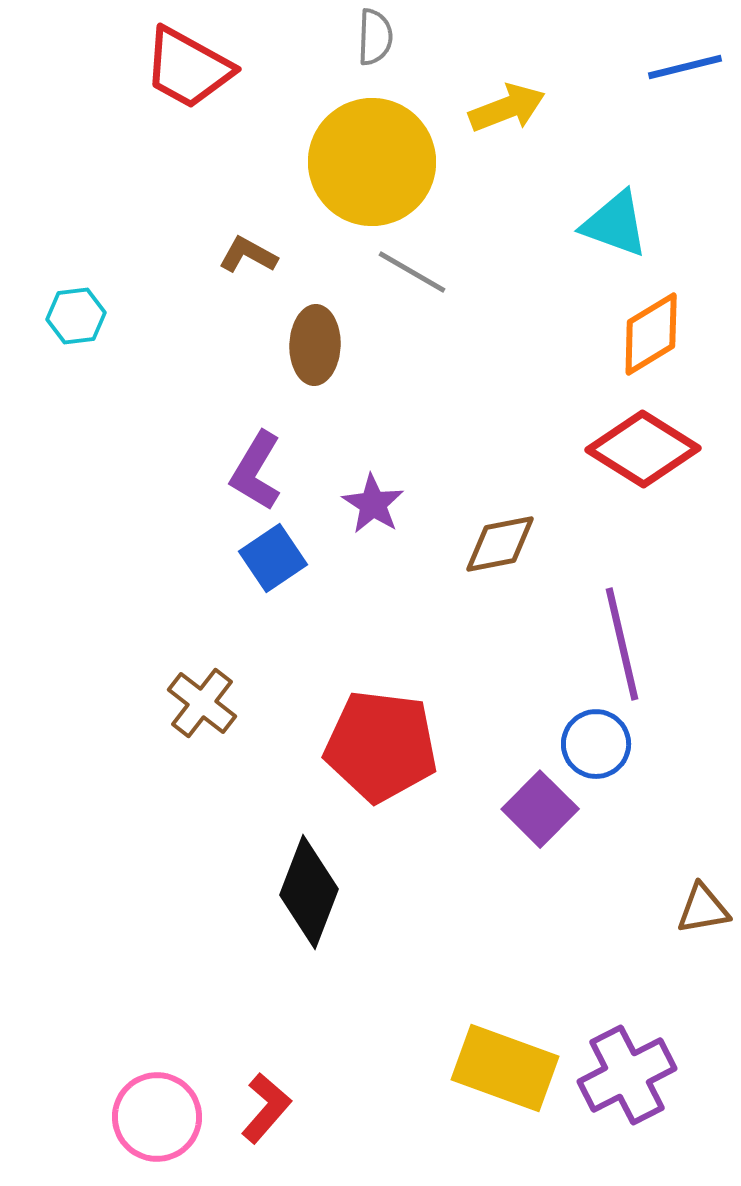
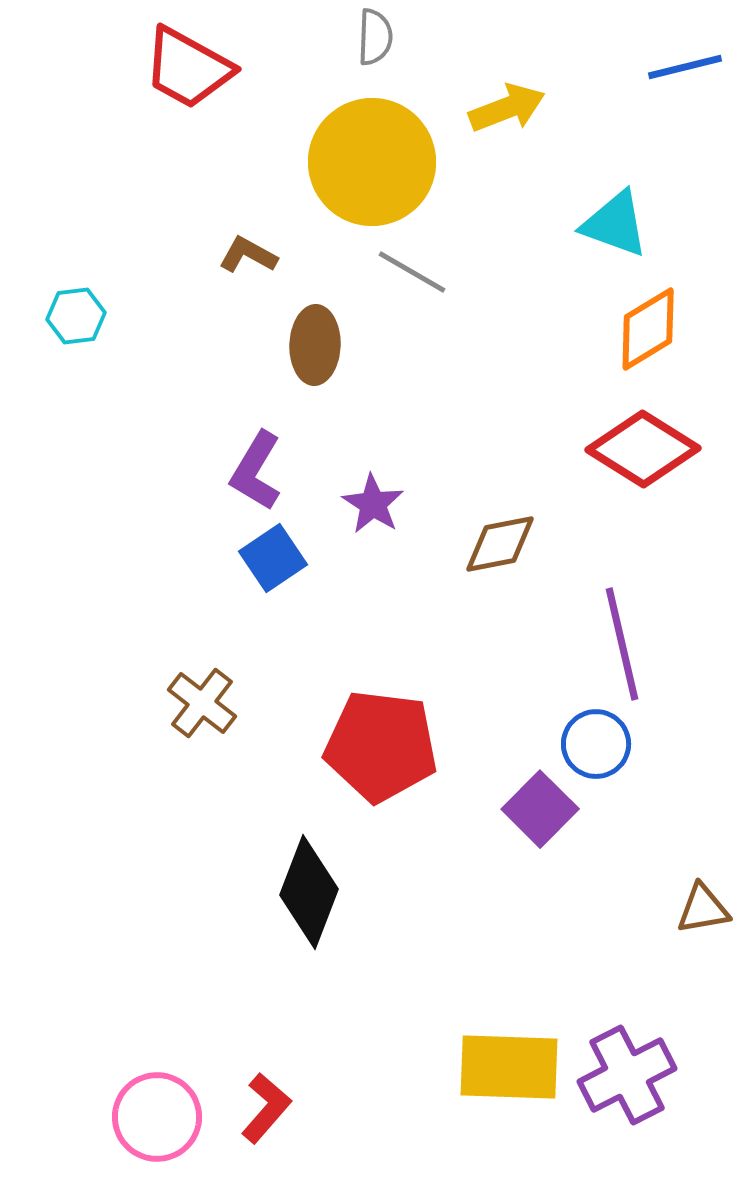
orange diamond: moved 3 px left, 5 px up
yellow rectangle: moved 4 px right, 1 px up; rotated 18 degrees counterclockwise
